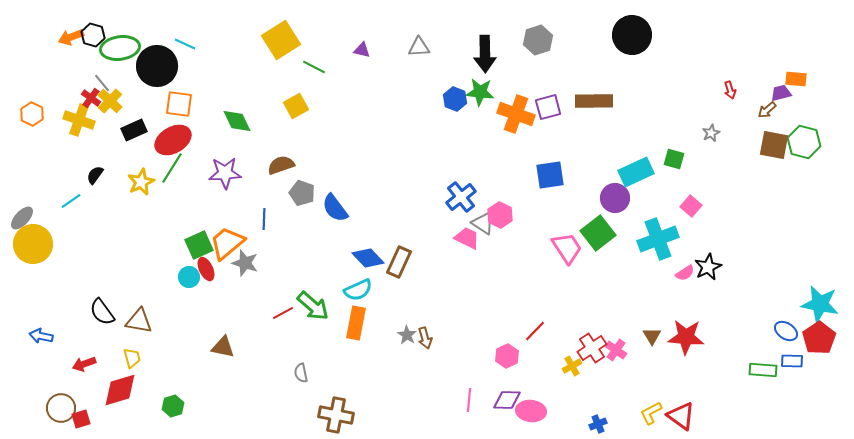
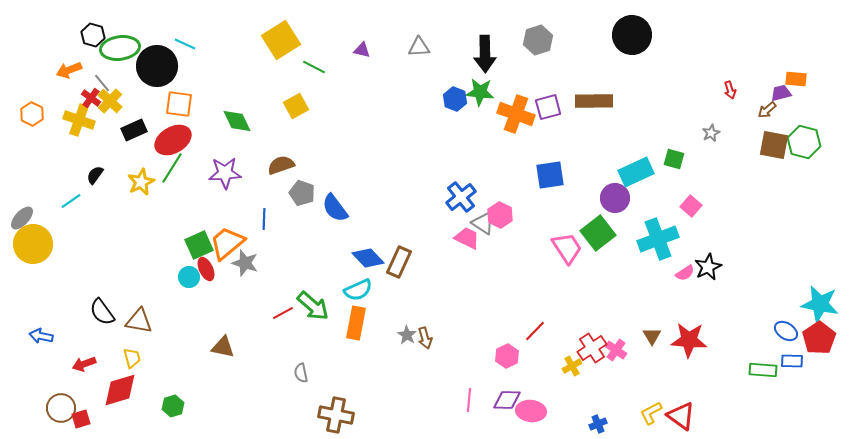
orange arrow at (71, 37): moved 2 px left, 33 px down
red star at (686, 337): moved 3 px right, 3 px down
